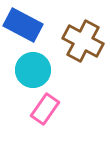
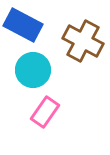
pink rectangle: moved 3 px down
